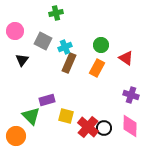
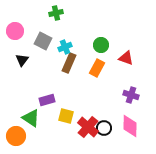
red triangle: rotated 14 degrees counterclockwise
green triangle: moved 2 px down; rotated 12 degrees counterclockwise
